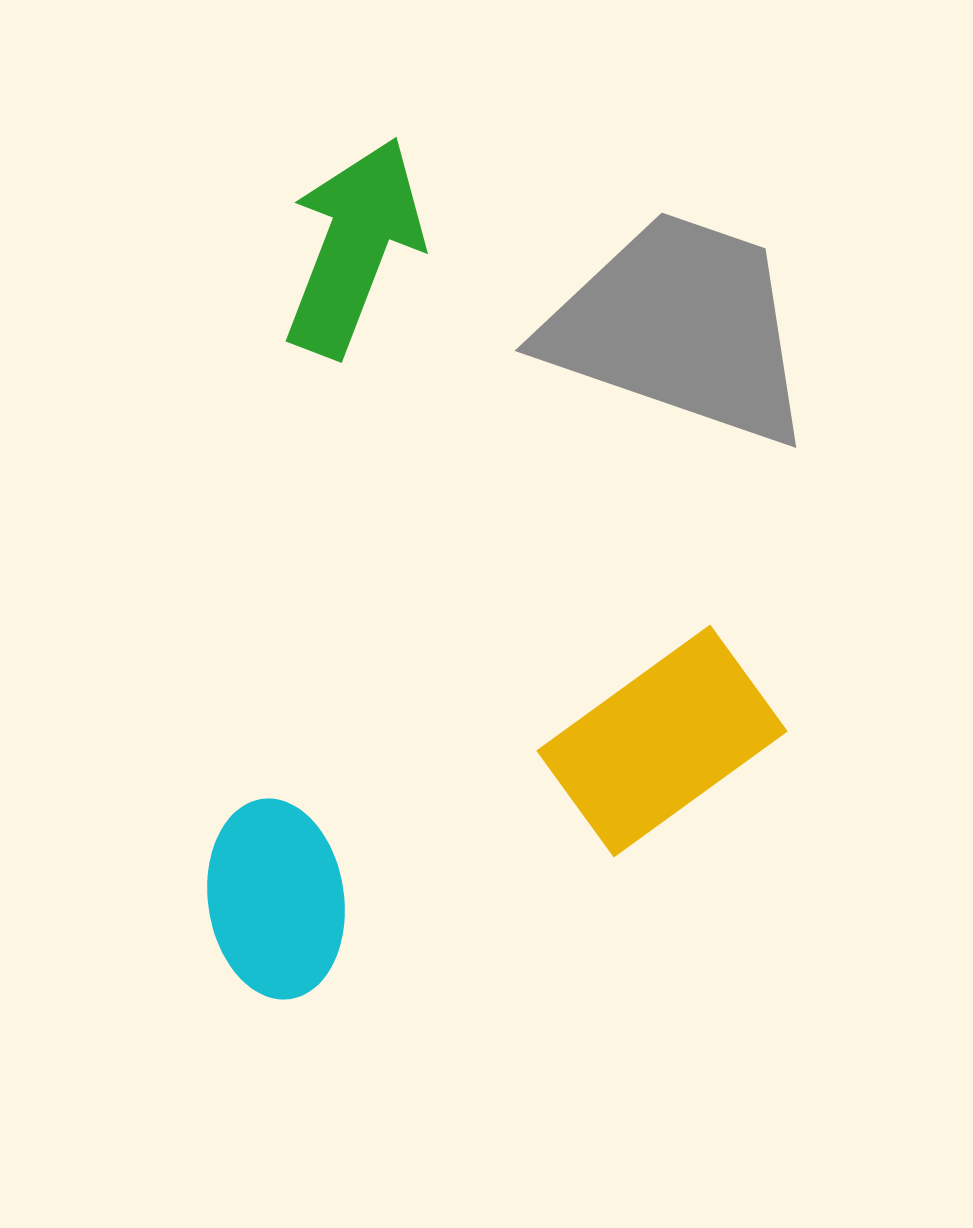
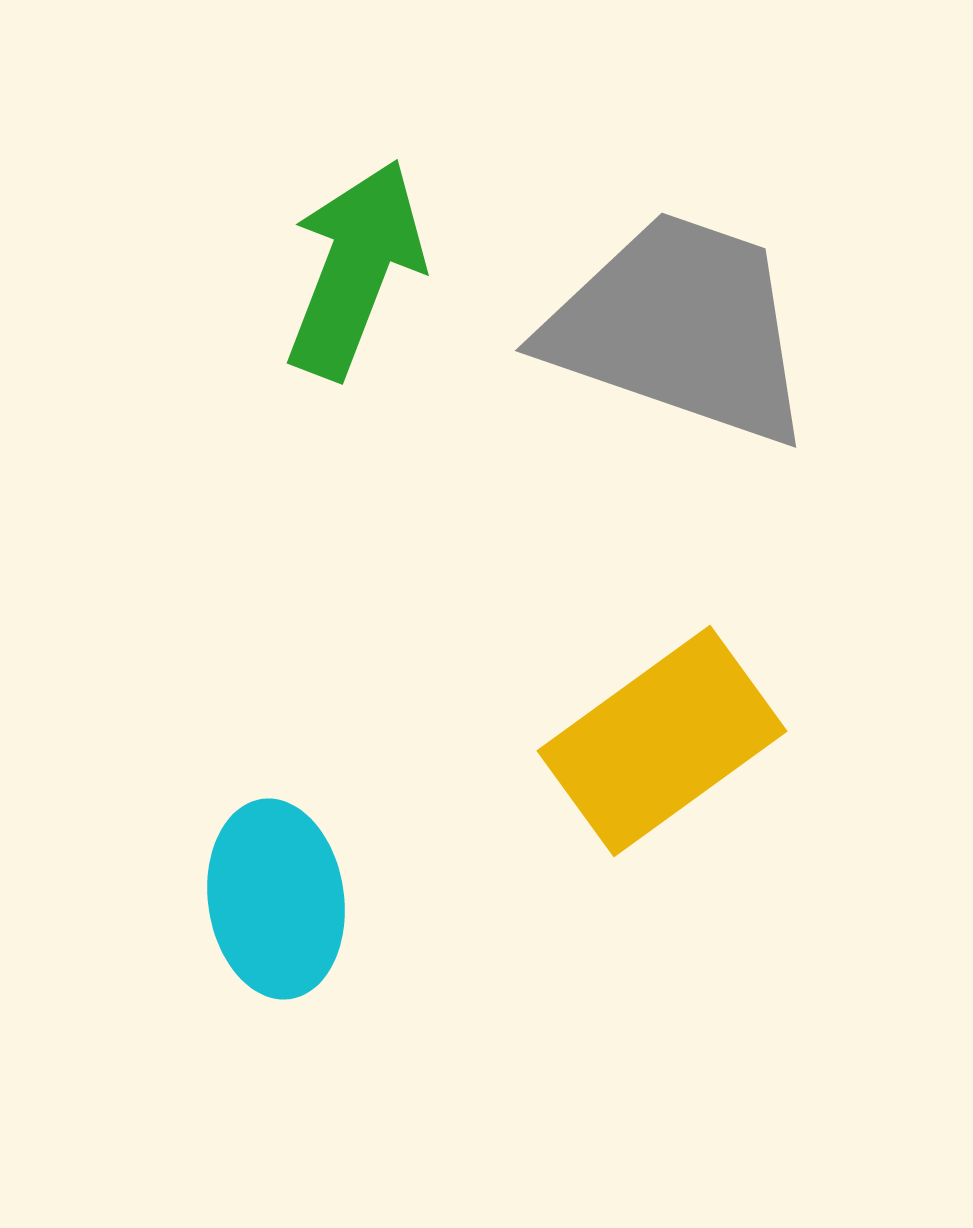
green arrow: moved 1 px right, 22 px down
